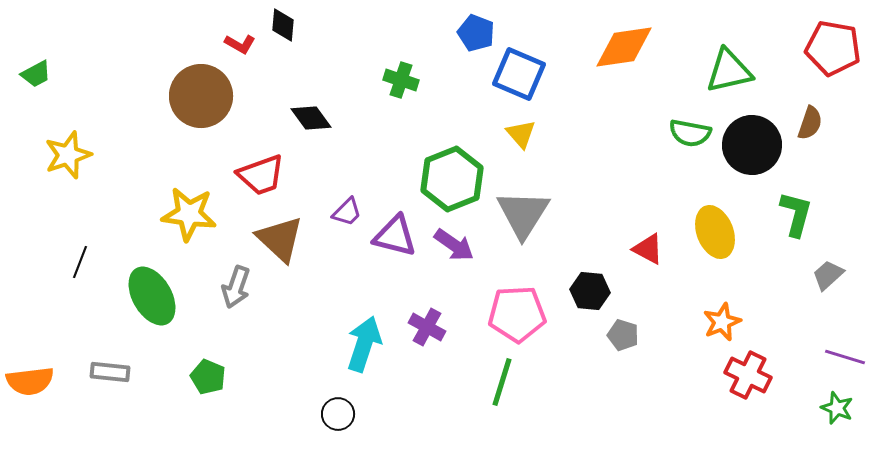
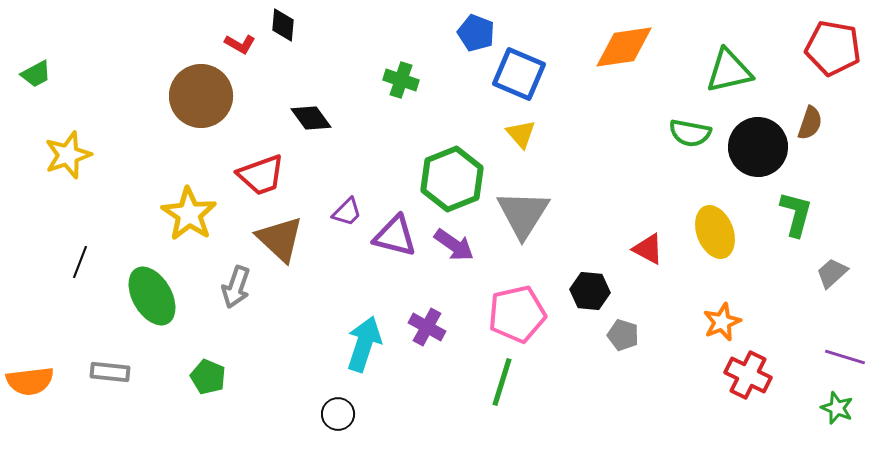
black circle at (752, 145): moved 6 px right, 2 px down
yellow star at (189, 214): rotated 26 degrees clockwise
gray trapezoid at (828, 275): moved 4 px right, 2 px up
pink pentagon at (517, 314): rotated 10 degrees counterclockwise
